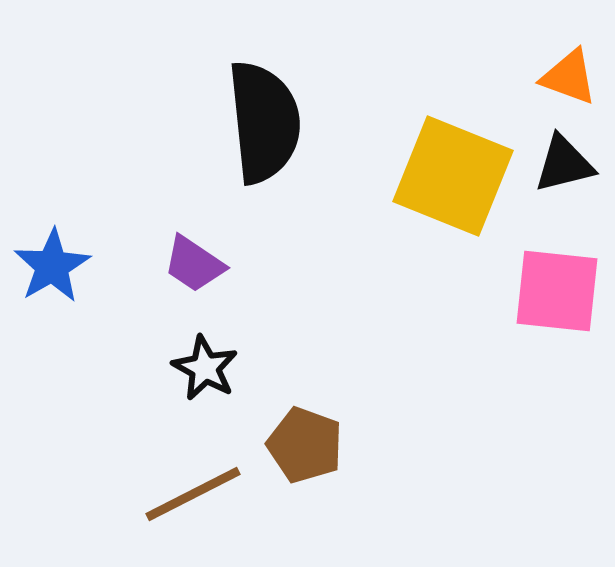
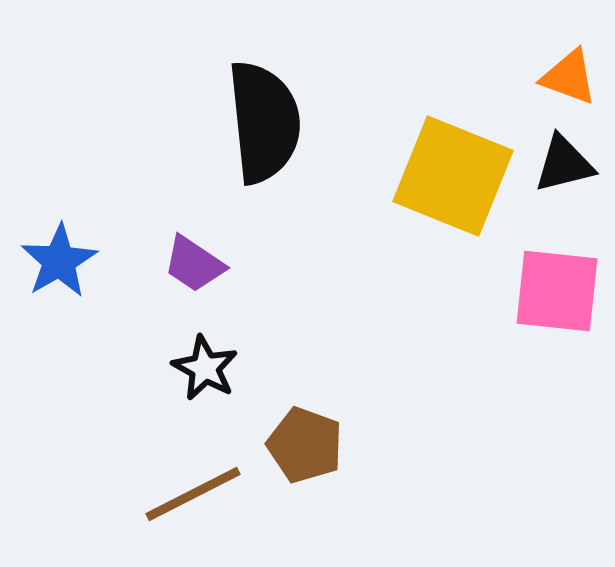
blue star: moved 7 px right, 5 px up
